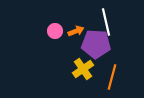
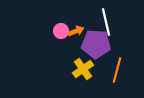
pink circle: moved 6 px right
orange line: moved 5 px right, 7 px up
